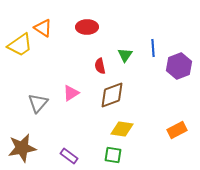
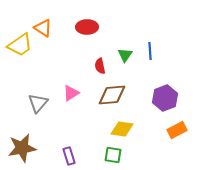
blue line: moved 3 px left, 3 px down
purple hexagon: moved 14 px left, 32 px down
brown diamond: rotated 16 degrees clockwise
purple rectangle: rotated 36 degrees clockwise
